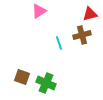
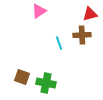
brown cross: rotated 12 degrees clockwise
green cross: rotated 12 degrees counterclockwise
